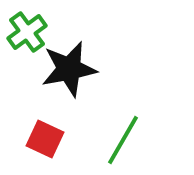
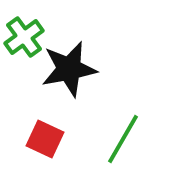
green cross: moved 3 px left, 5 px down
green line: moved 1 px up
